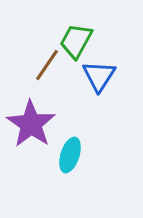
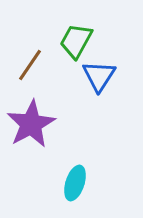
brown line: moved 17 px left
purple star: rotated 9 degrees clockwise
cyan ellipse: moved 5 px right, 28 px down
